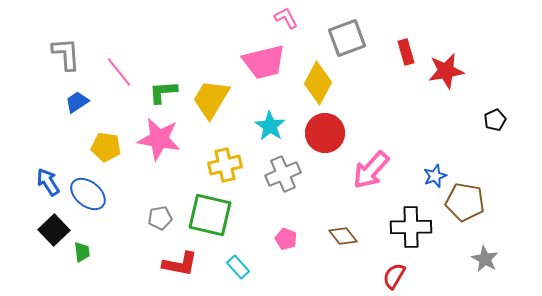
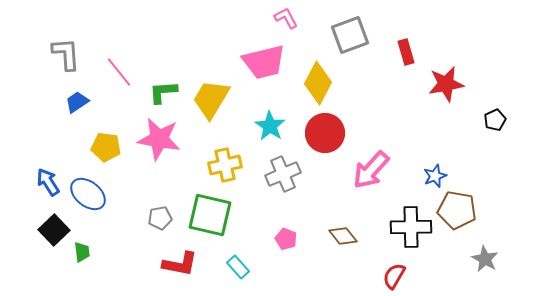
gray square: moved 3 px right, 3 px up
red star: moved 13 px down
brown pentagon: moved 8 px left, 8 px down
